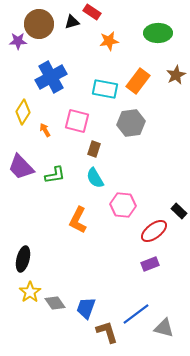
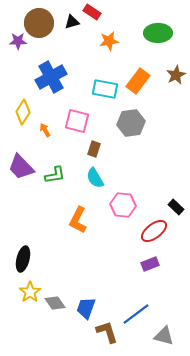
brown circle: moved 1 px up
black rectangle: moved 3 px left, 4 px up
gray triangle: moved 8 px down
